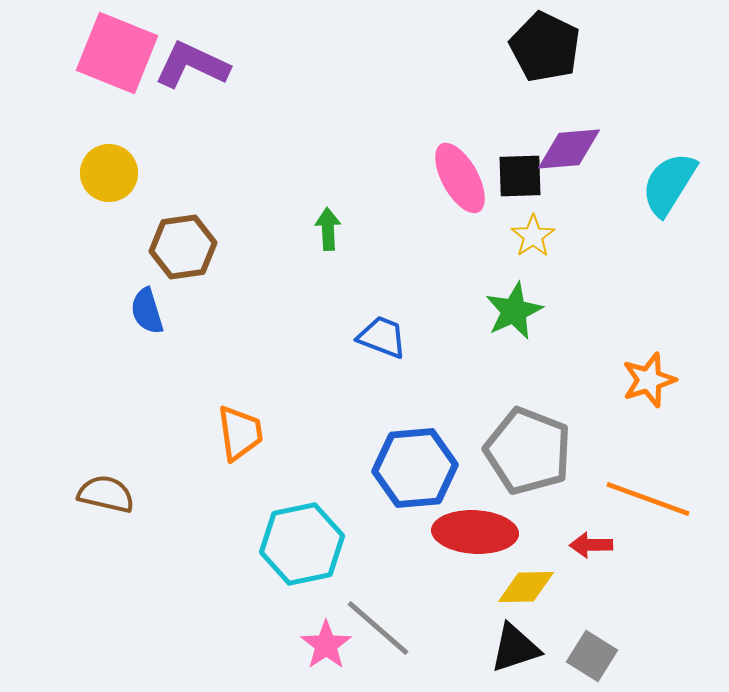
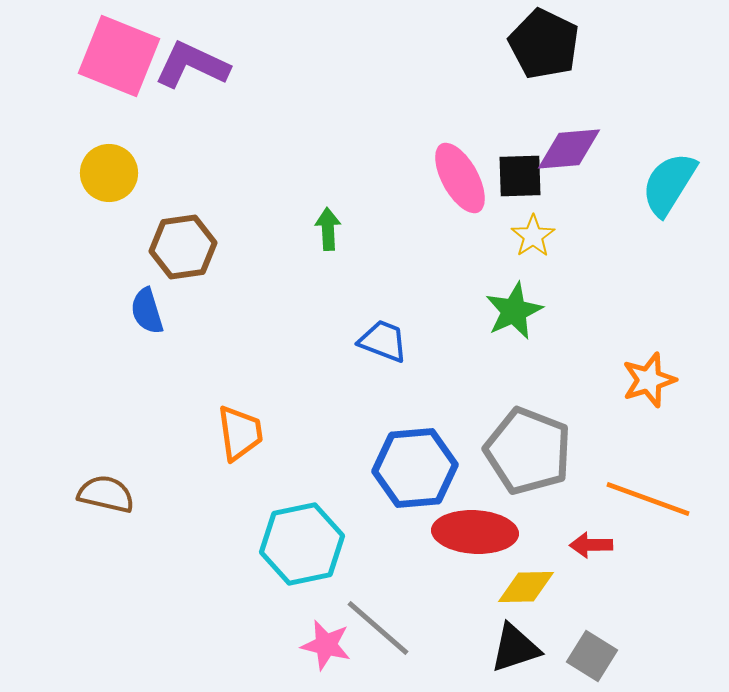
black pentagon: moved 1 px left, 3 px up
pink square: moved 2 px right, 3 px down
blue trapezoid: moved 1 px right, 4 px down
pink star: rotated 24 degrees counterclockwise
